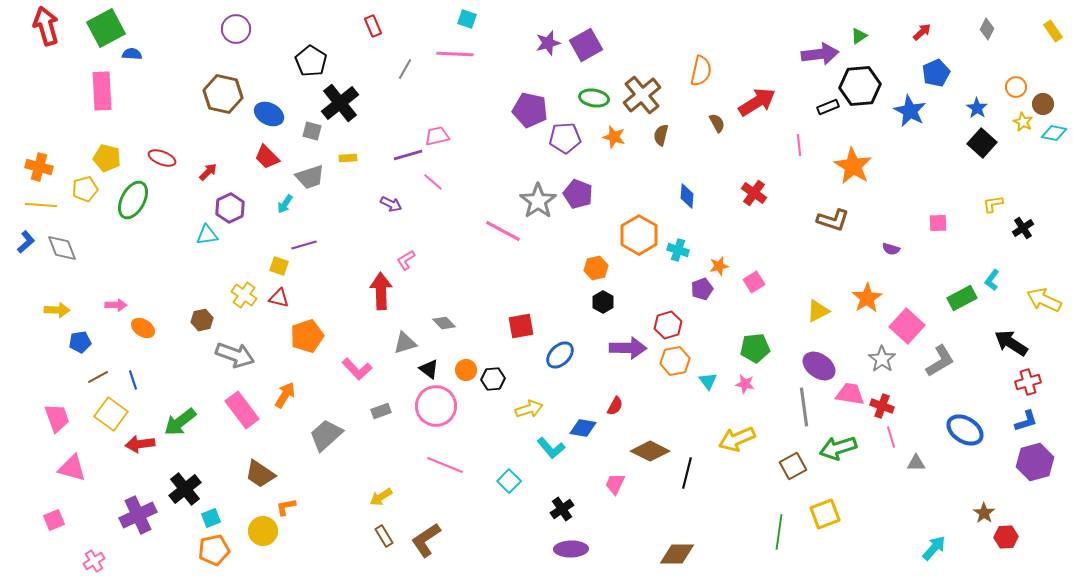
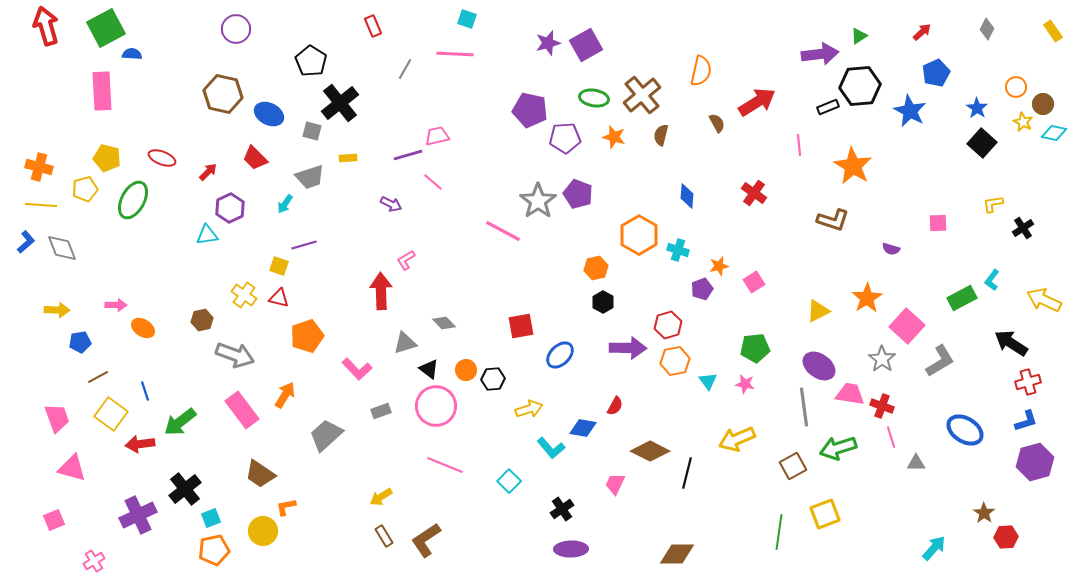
red trapezoid at (267, 157): moved 12 px left, 1 px down
blue line at (133, 380): moved 12 px right, 11 px down
